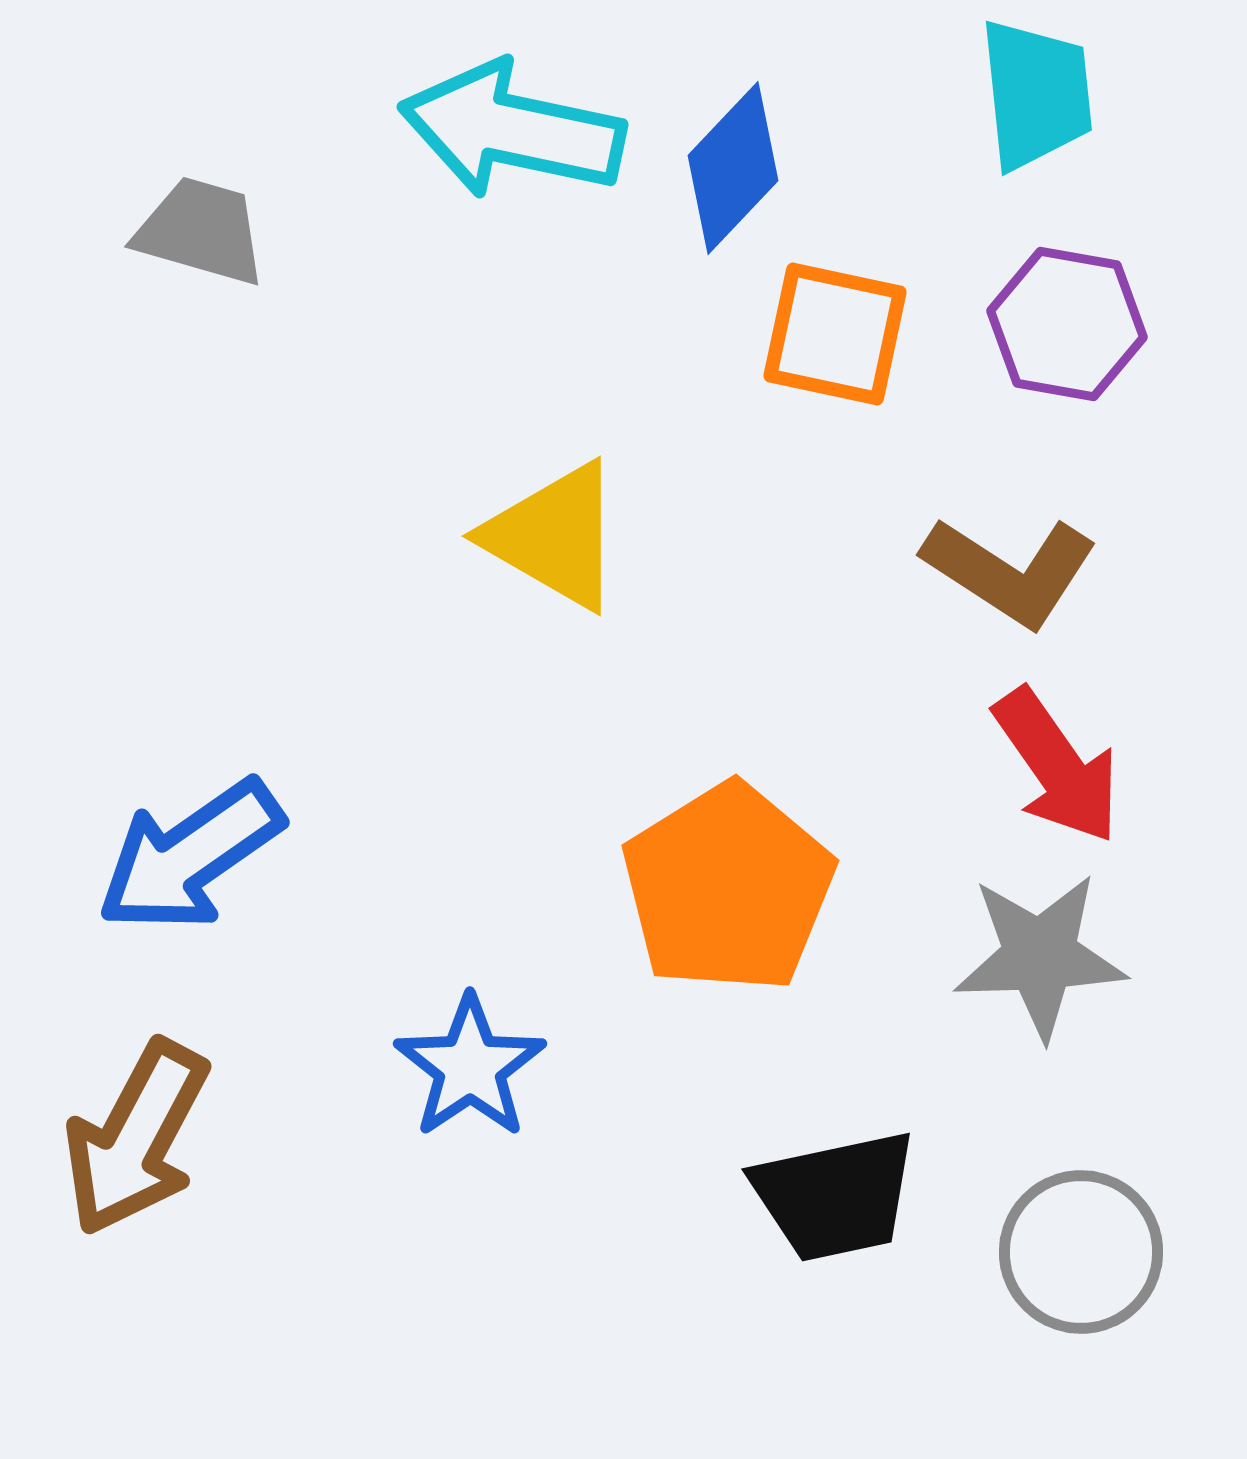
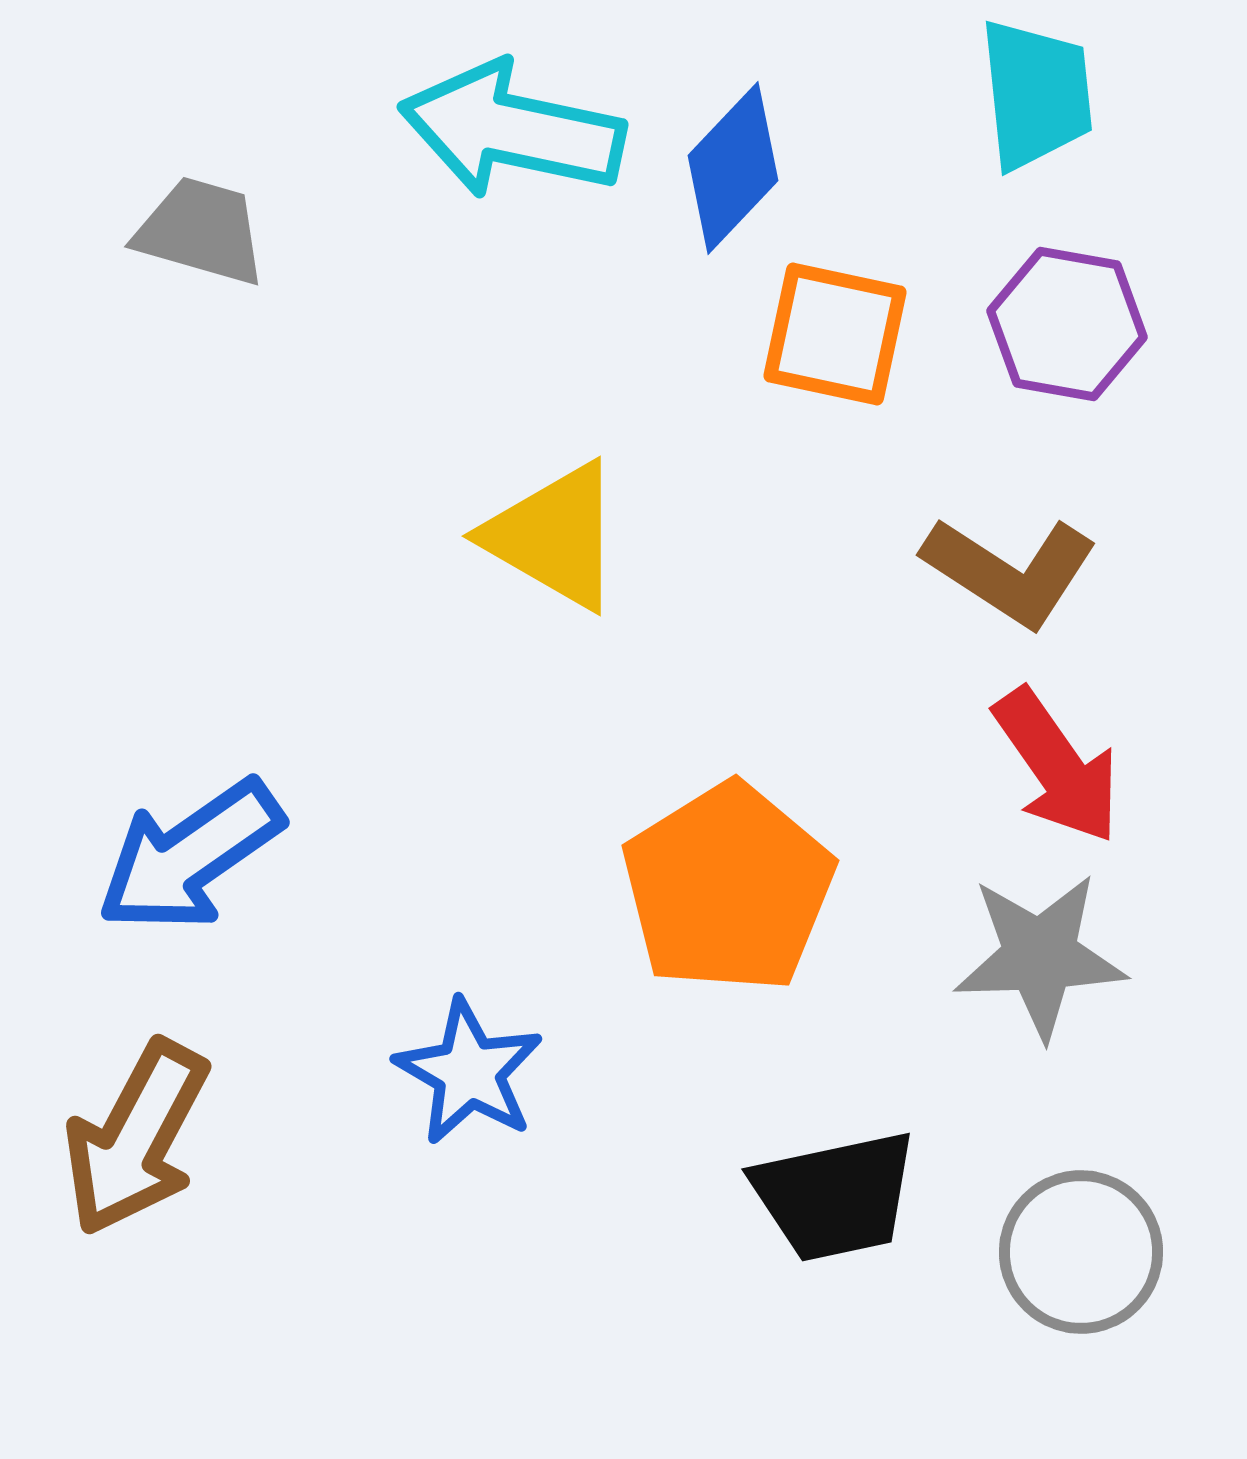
blue star: moved 1 px left, 5 px down; rotated 8 degrees counterclockwise
